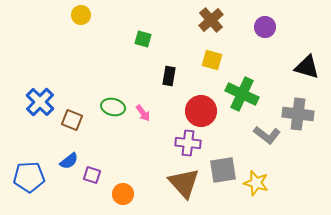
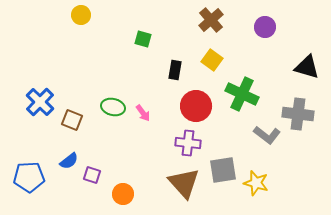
yellow square: rotated 20 degrees clockwise
black rectangle: moved 6 px right, 6 px up
red circle: moved 5 px left, 5 px up
